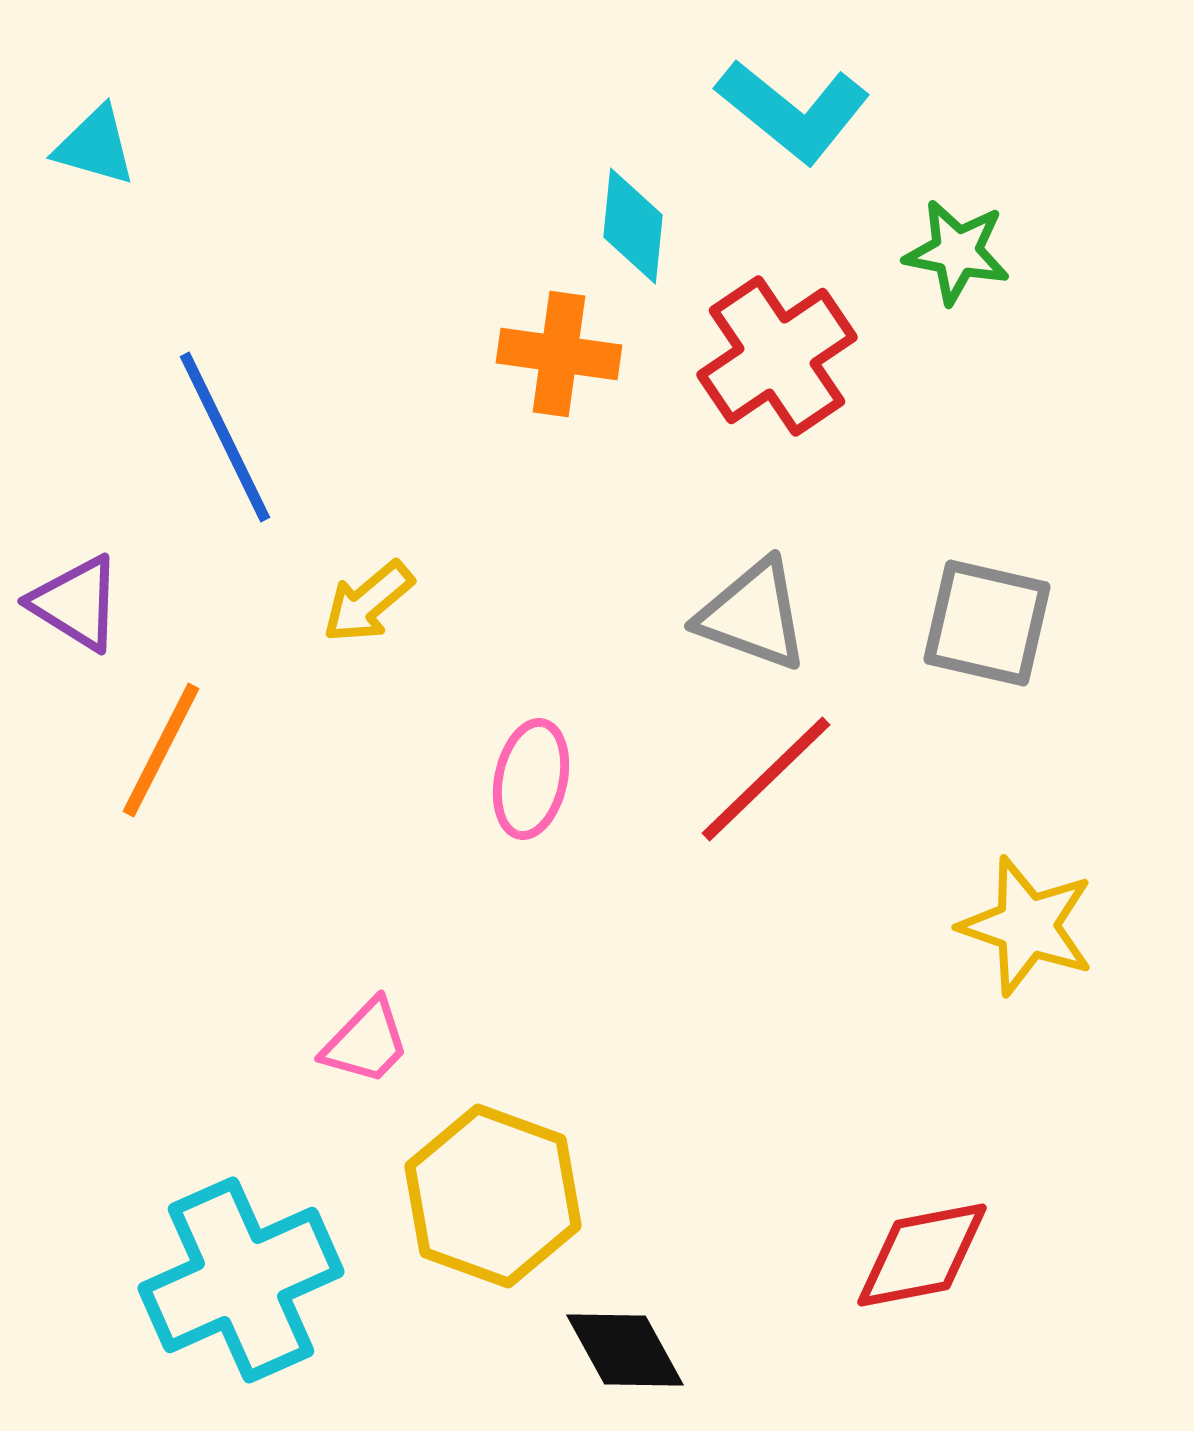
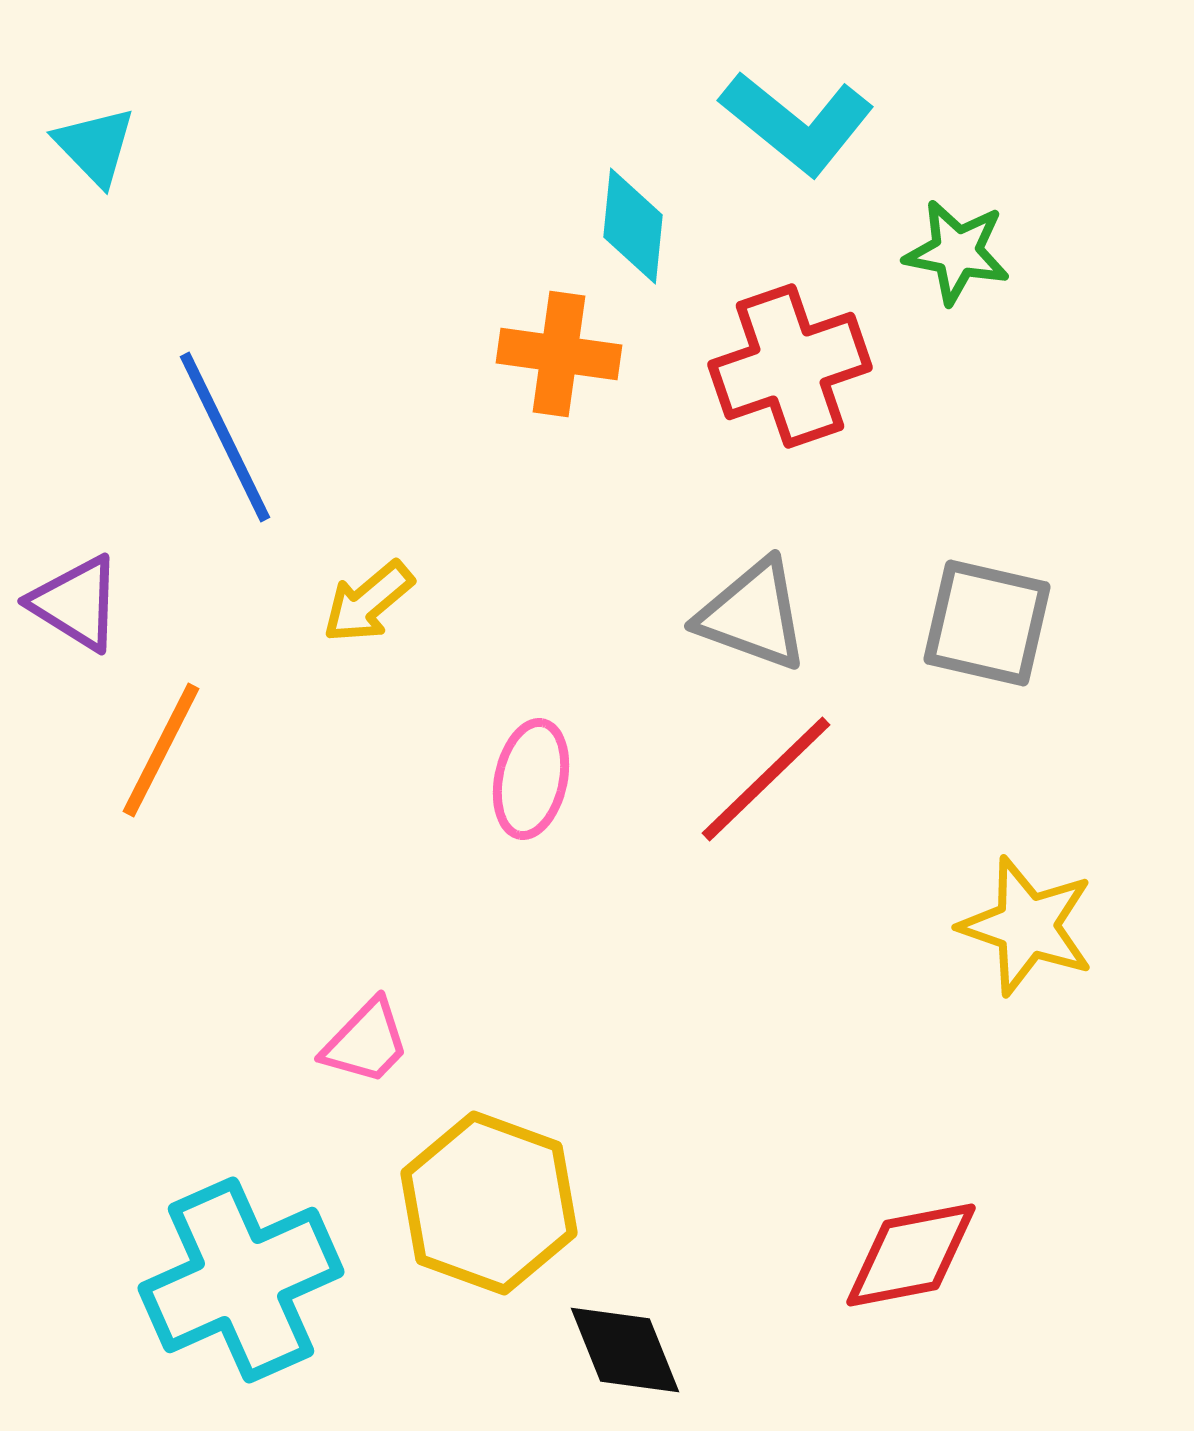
cyan L-shape: moved 4 px right, 12 px down
cyan triangle: rotated 30 degrees clockwise
red cross: moved 13 px right, 10 px down; rotated 15 degrees clockwise
yellow hexagon: moved 4 px left, 7 px down
red diamond: moved 11 px left
black diamond: rotated 7 degrees clockwise
